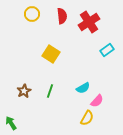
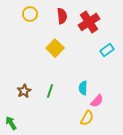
yellow circle: moved 2 px left
yellow square: moved 4 px right, 6 px up; rotated 12 degrees clockwise
cyan semicircle: rotated 120 degrees clockwise
